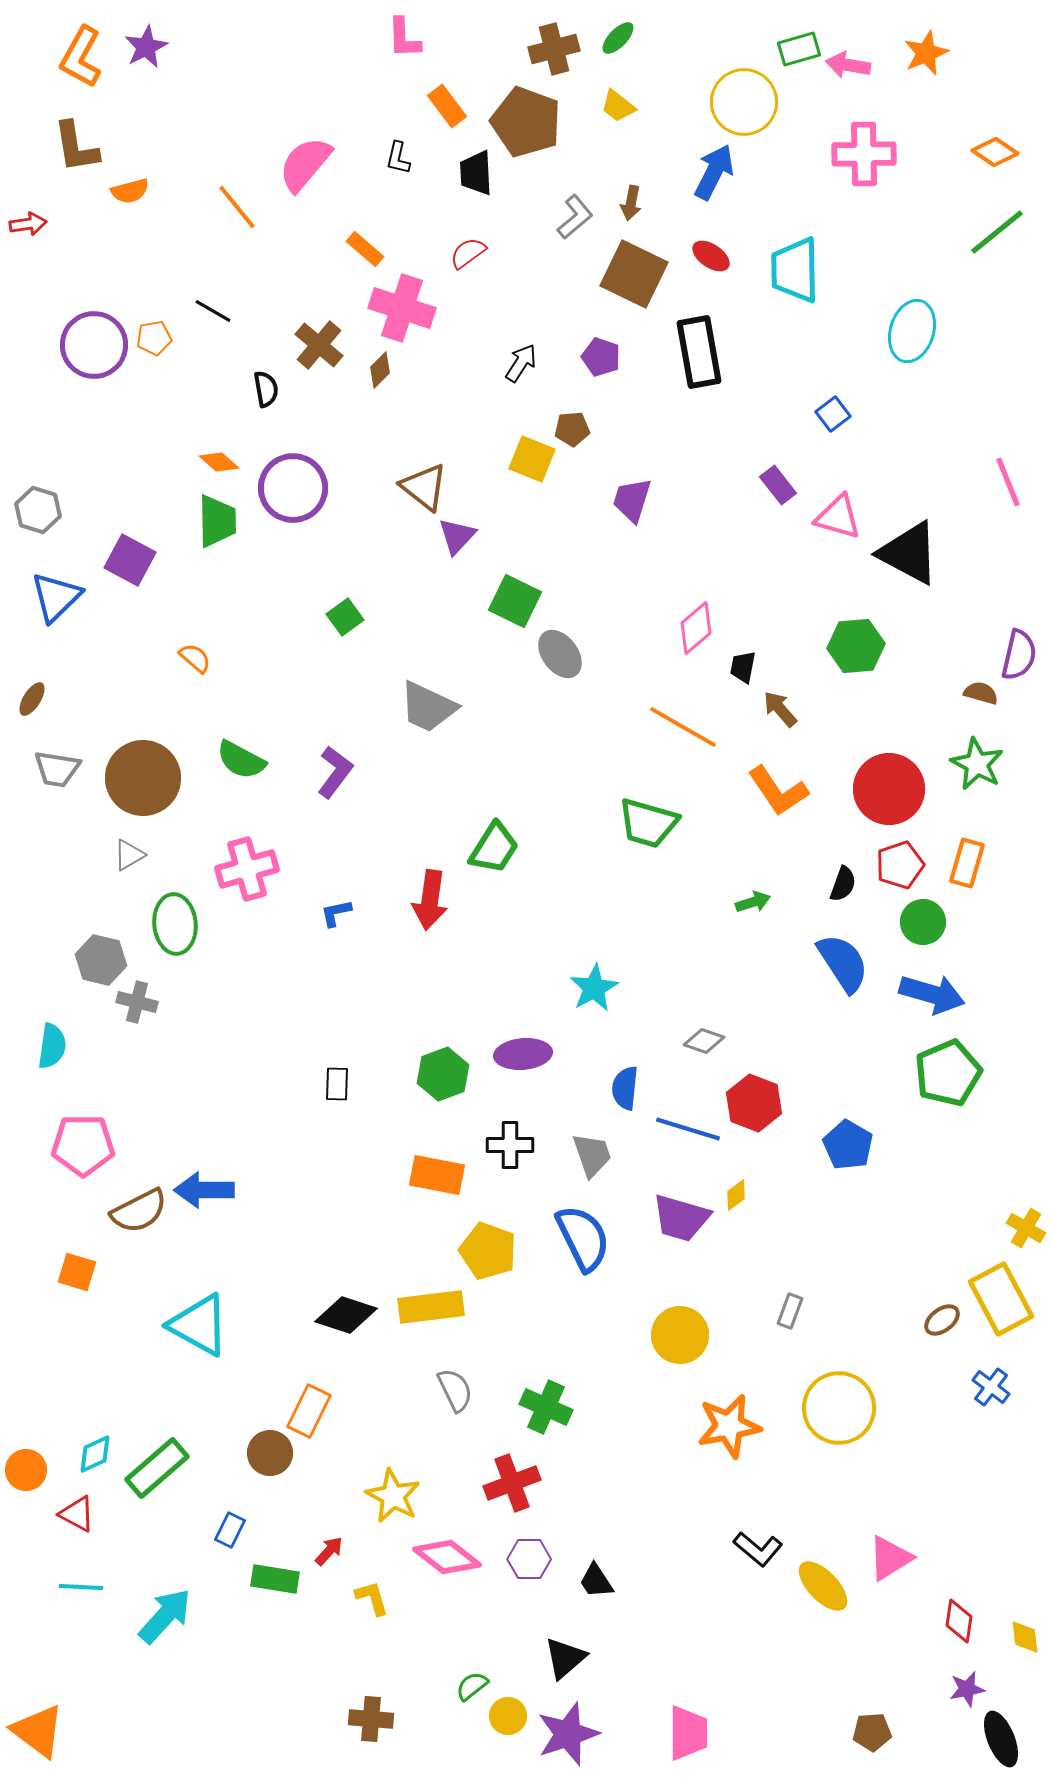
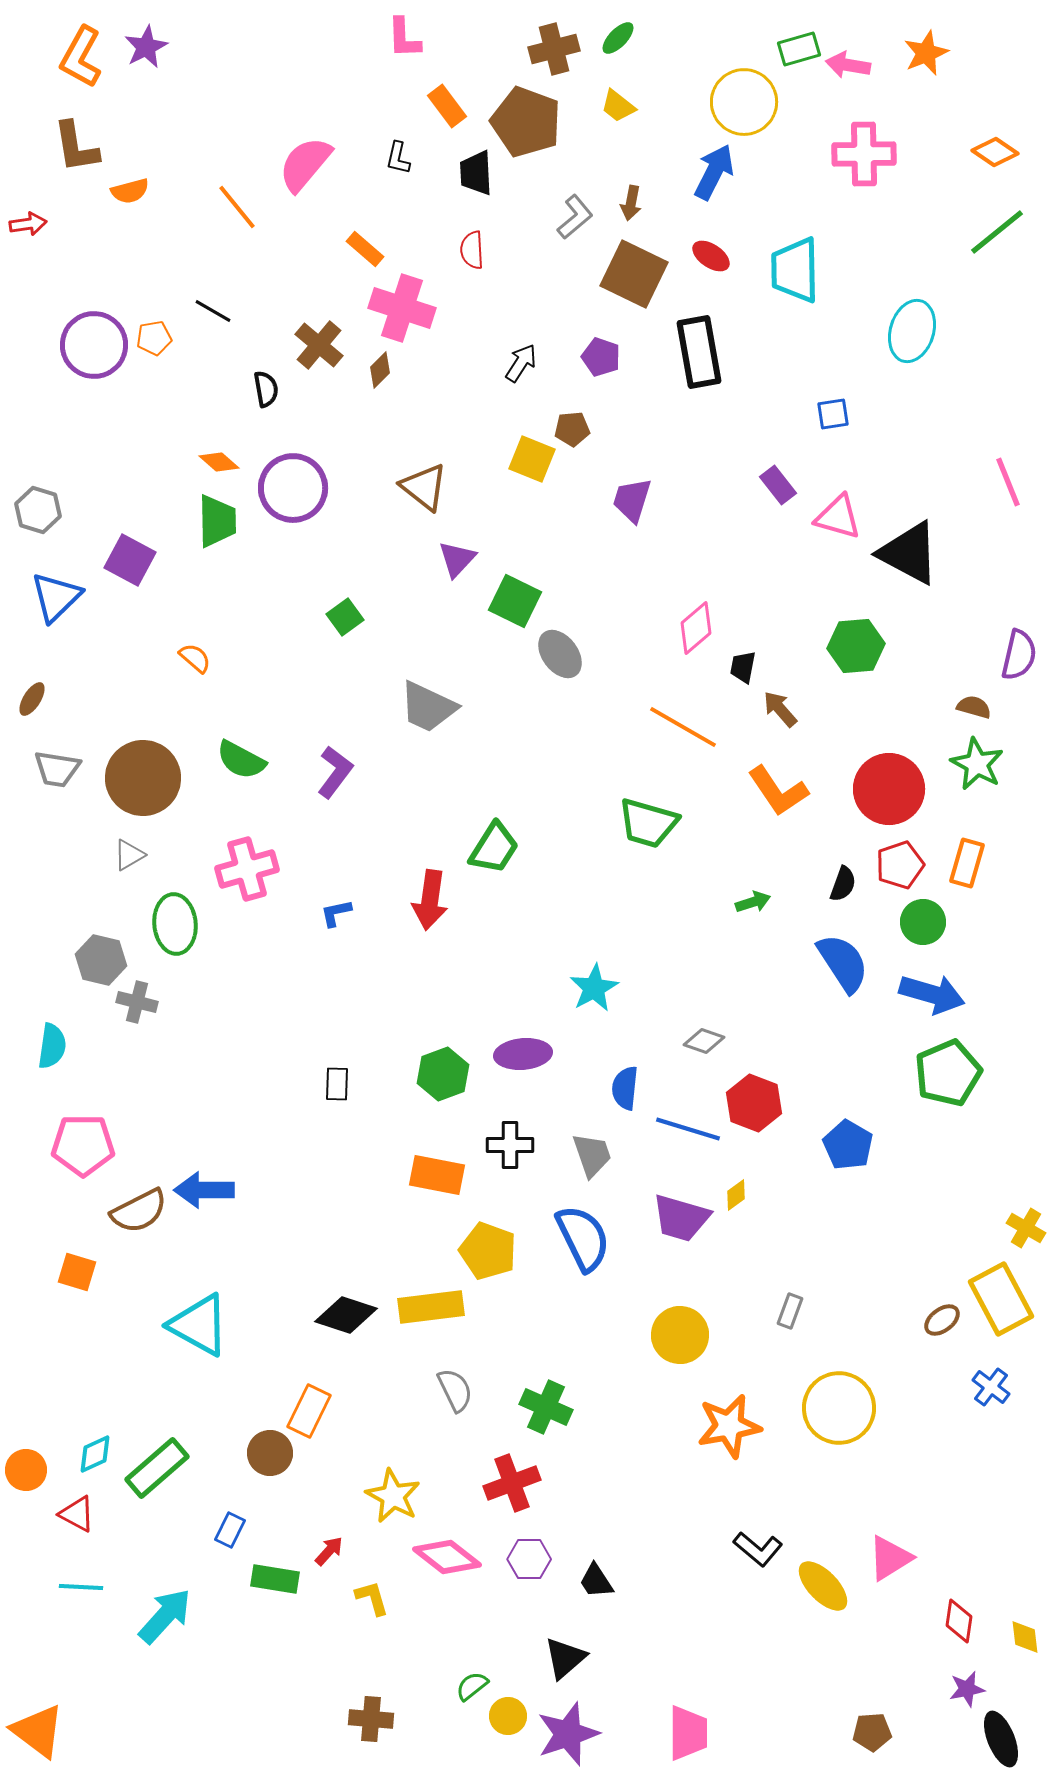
red semicircle at (468, 253): moved 4 px right, 3 px up; rotated 57 degrees counterclockwise
blue square at (833, 414): rotated 28 degrees clockwise
purple triangle at (457, 536): moved 23 px down
brown semicircle at (981, 693): moved 7 px left, 14 px down
